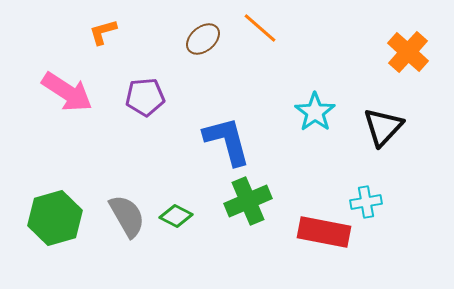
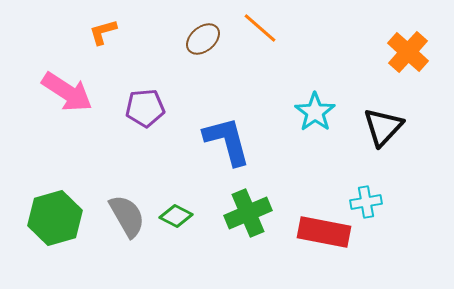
purple pentagon: moved 11 px down
green cross: moved 12 px down
